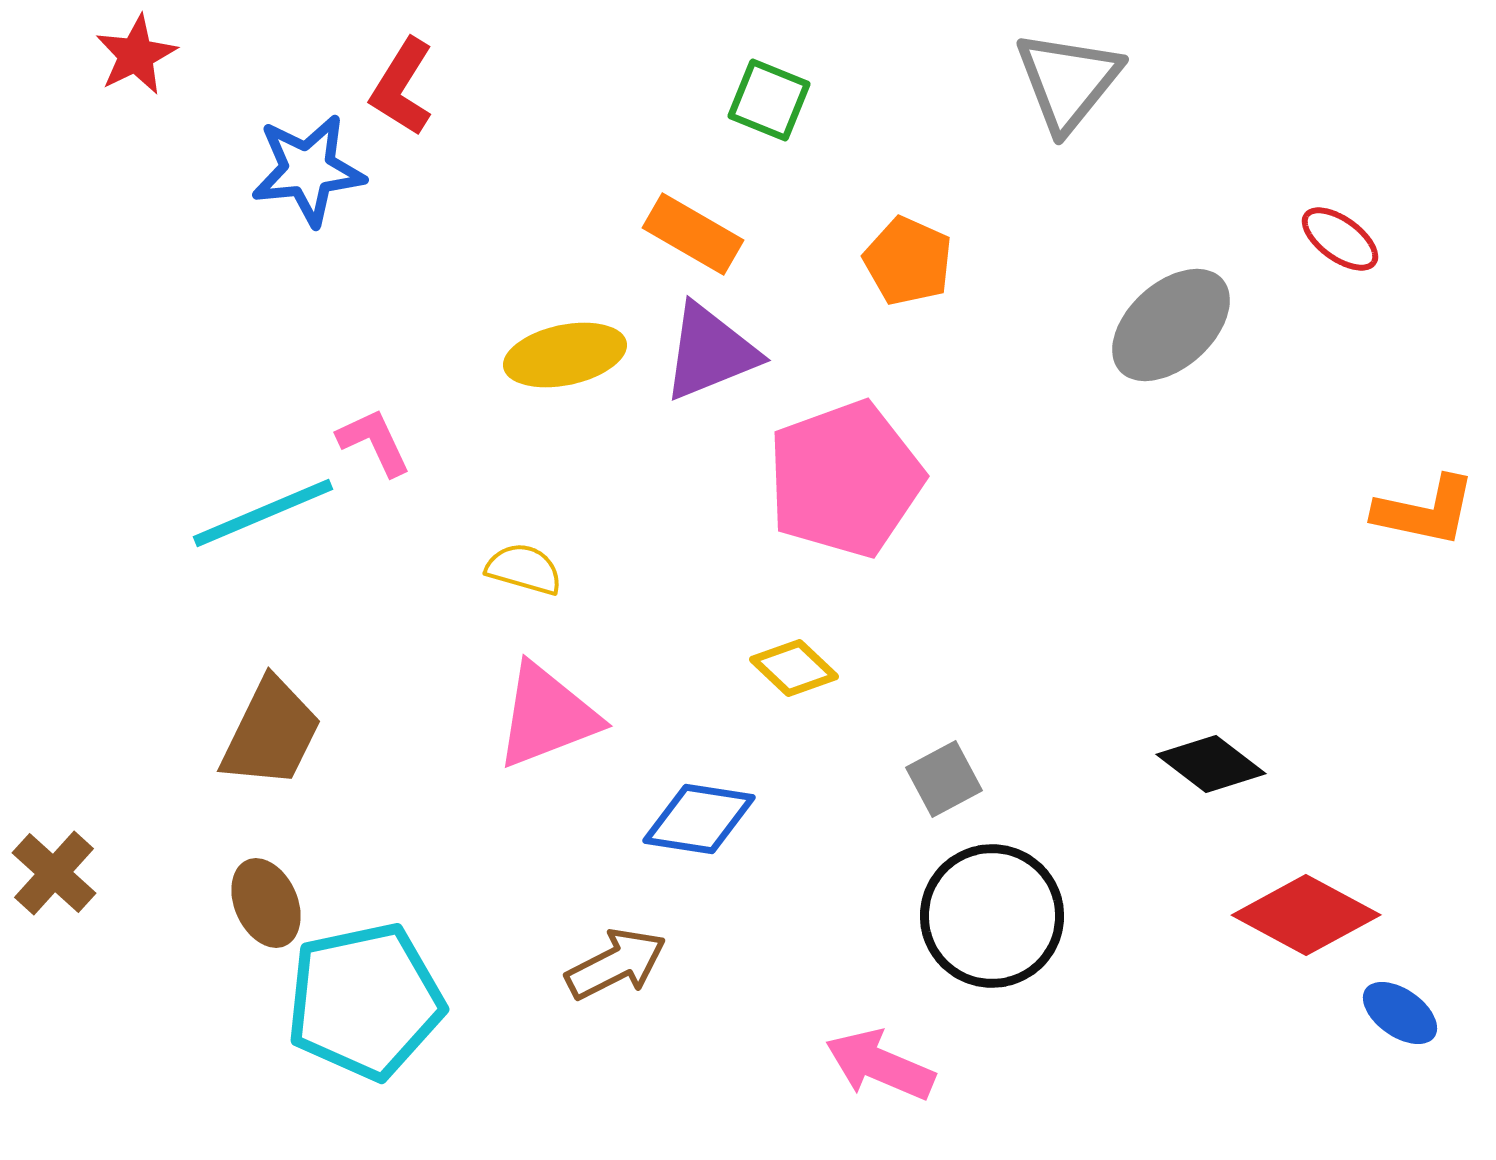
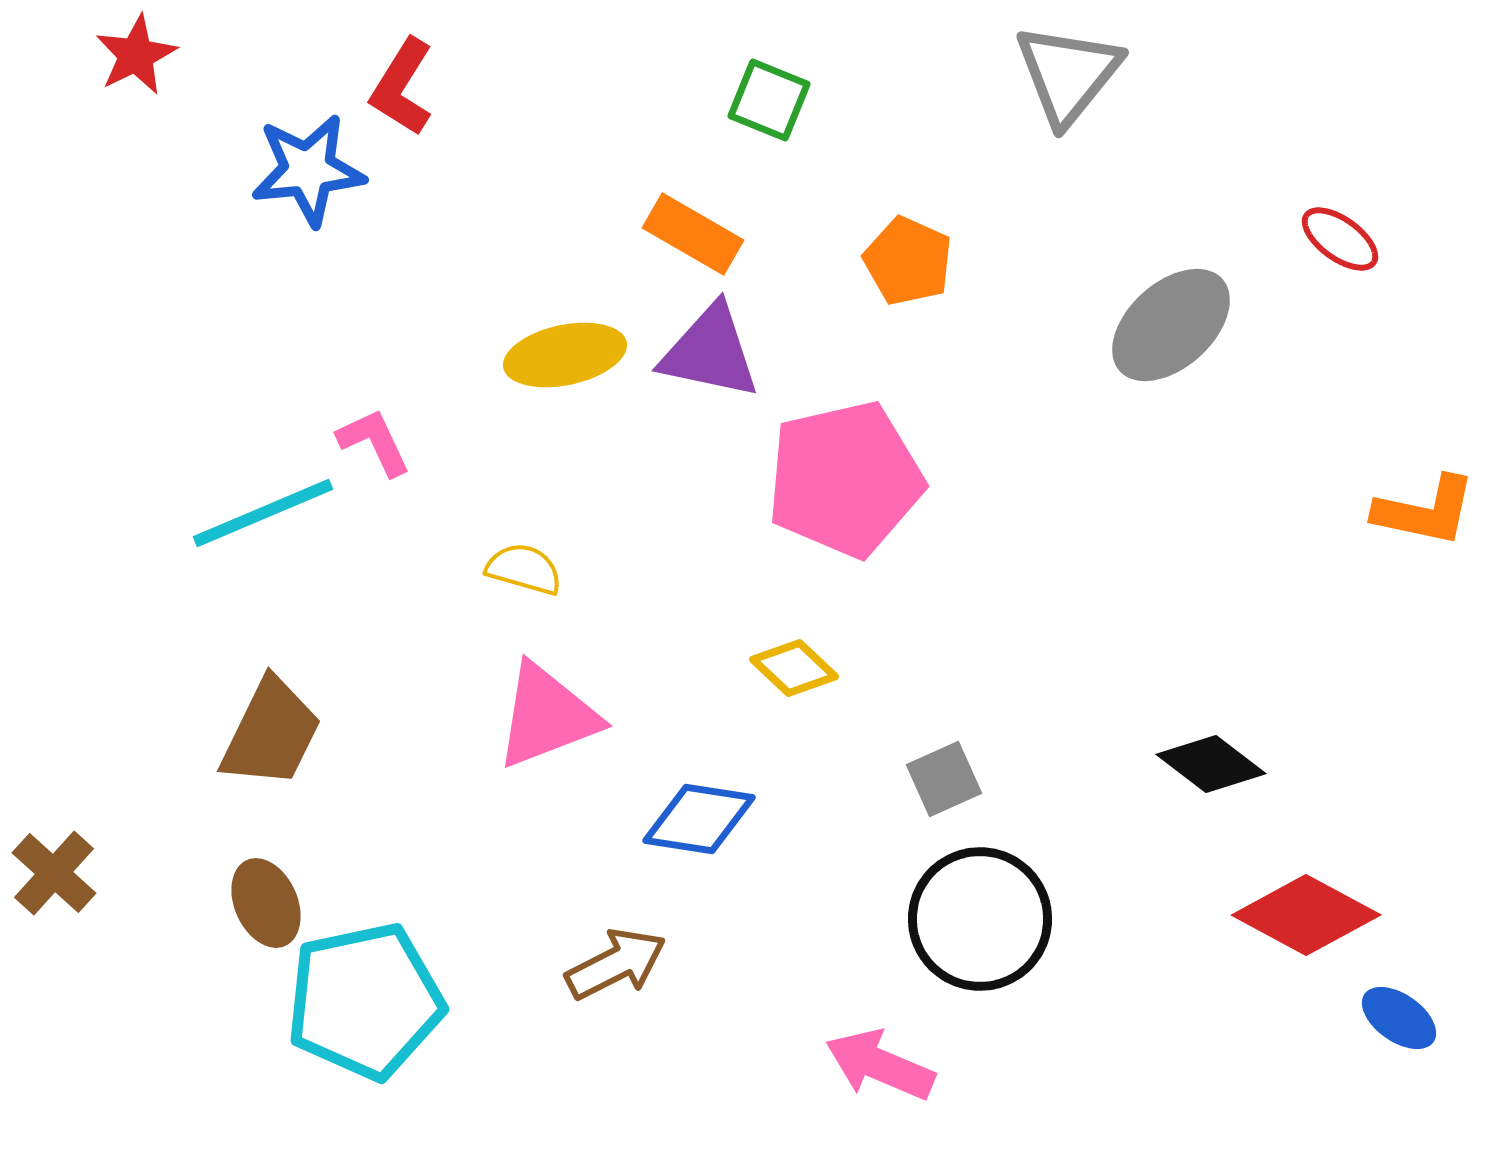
gray triangle: moved 7 px up
purple triangle: rotated 34 degrees clockwise
pink pentagon: rotated 7 degrees clockwise
gray square: rotated 4 degrees clockwise
black circle: moved 12 px left, 3 px down
blue ellipse: moved 1 px left, 5 px down
